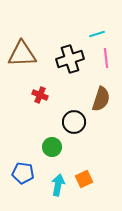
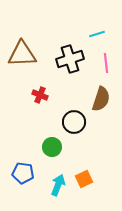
pink line: moved 5 px down
cyan arrow: rotated 10 degrees clockwise
